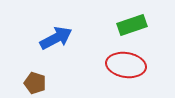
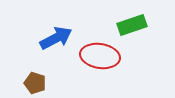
red ellipse: moved 26 px left, 9 px up
